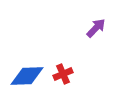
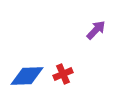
purple arrow: moved 2 px down
